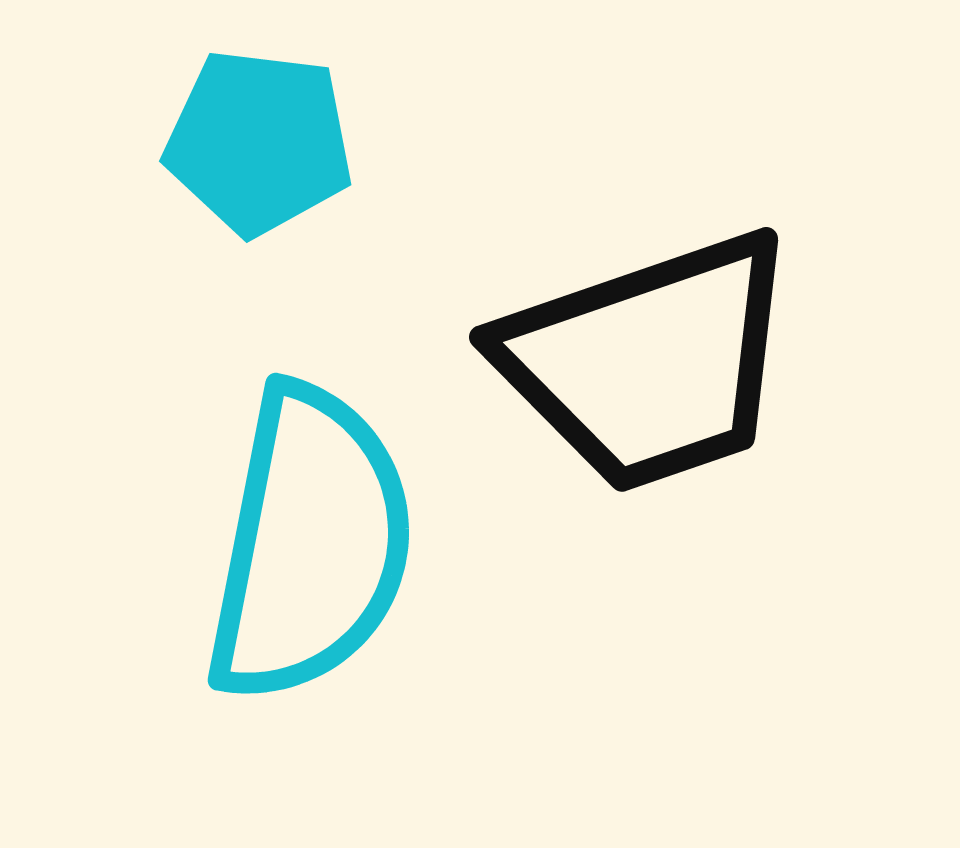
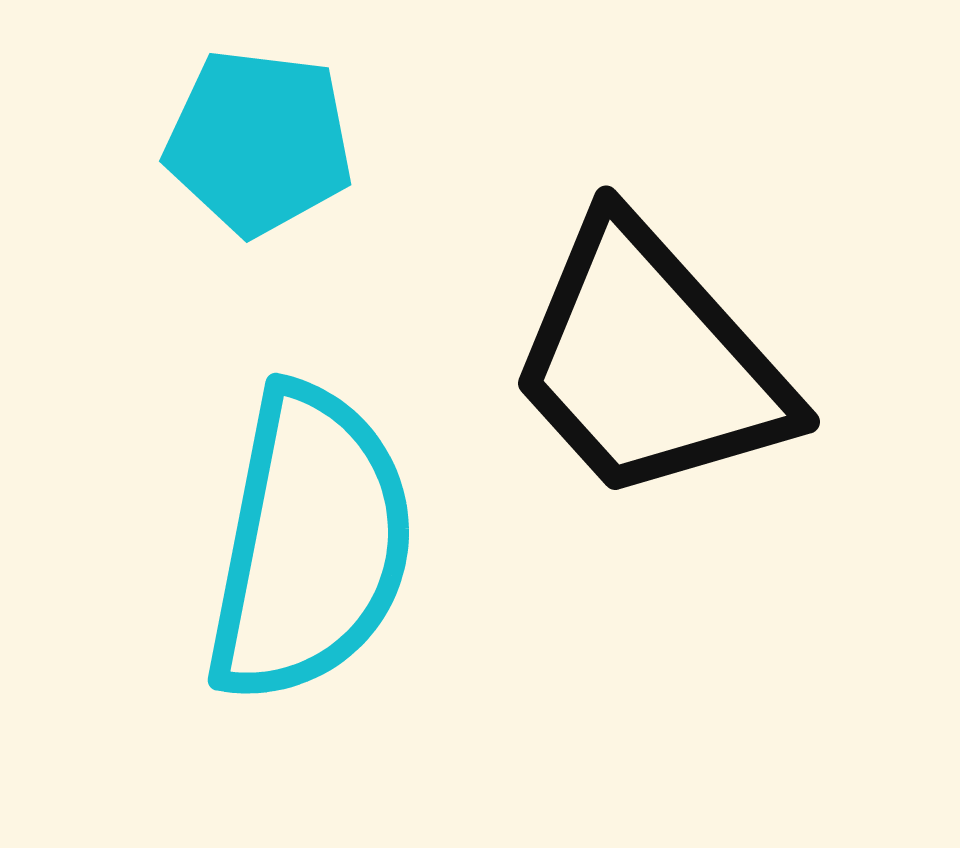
black trapezoid: rotated 67 degrees clockwise
